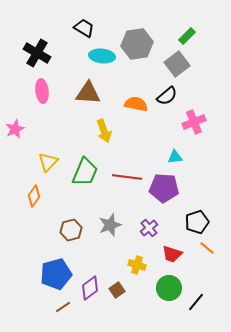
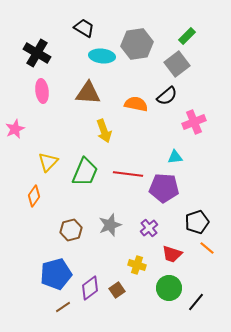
red line: moved 1 px right, 3 px up
